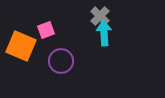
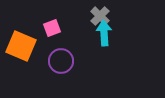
pink square: moved 6 px right, 2 px up
